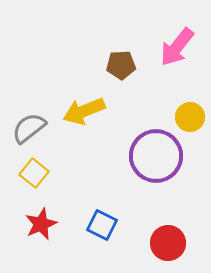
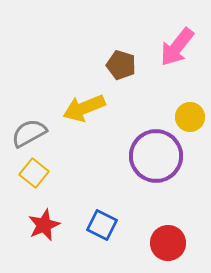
brown pentagon: rotated 20 degrees clockwise
yellow arrow: moved 3 px up
gray semicircle: moved 5 px down; rotated 9 degrees clockwise
red star: moved 3 px right, 1 px down
